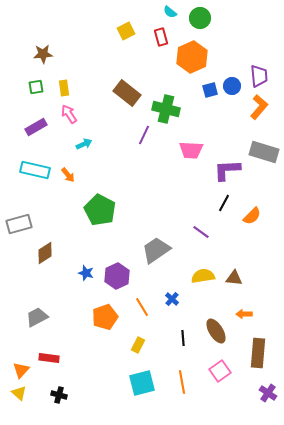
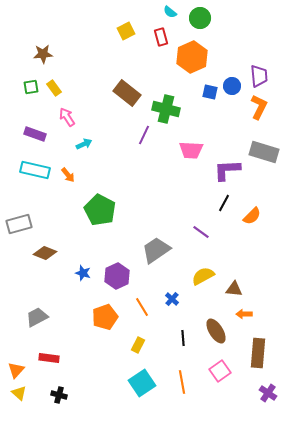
green square at (36, 87): moved 5 px left
yellow rectangle at (64, 88): moved 10 px left; rotated 28 degrees counterclockwise
blue square at (210, 90): moved 2 px down; rotated 28 degrees clockwise
orange L-shape at (259, 107): rotated 15 degrees counterclockwise
pink arrow at (69, 114): moved 2 px left, 3 px down
purple rectangle at (36, 127): moved 1 px left, 7 px down; rotated 50 degrees clockwise
brown diamond at (45, 253): rotated 55 degrees clockwise
blue star at (86, 273): moved 3 px left
yellow semicircle at (203, 276): rotated 20 degrees counterclockwise
brown triangle at (234, 278): moved 11 px down
orange triangle at (21, 370): moved 5 px left
cyan square at (142, 383): rotated 20 degrees counterclockwise
